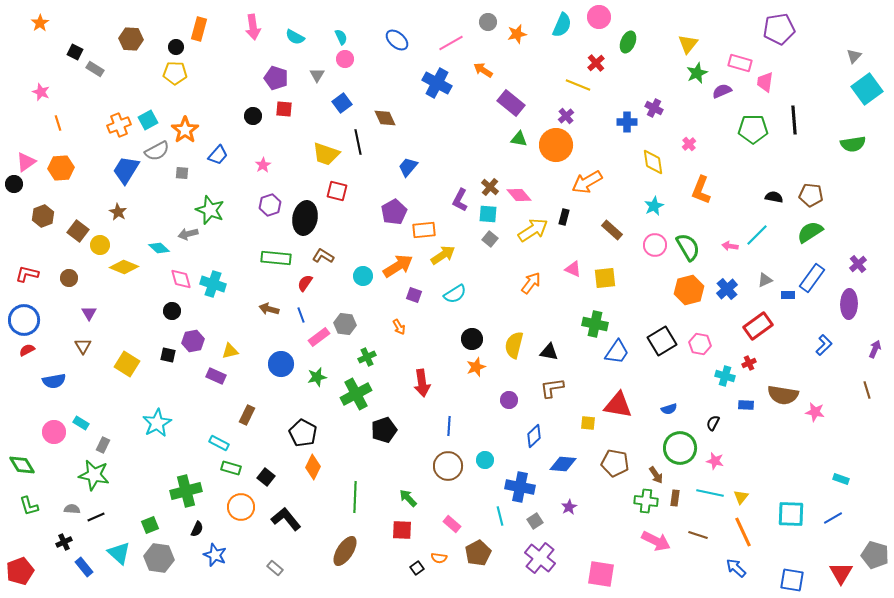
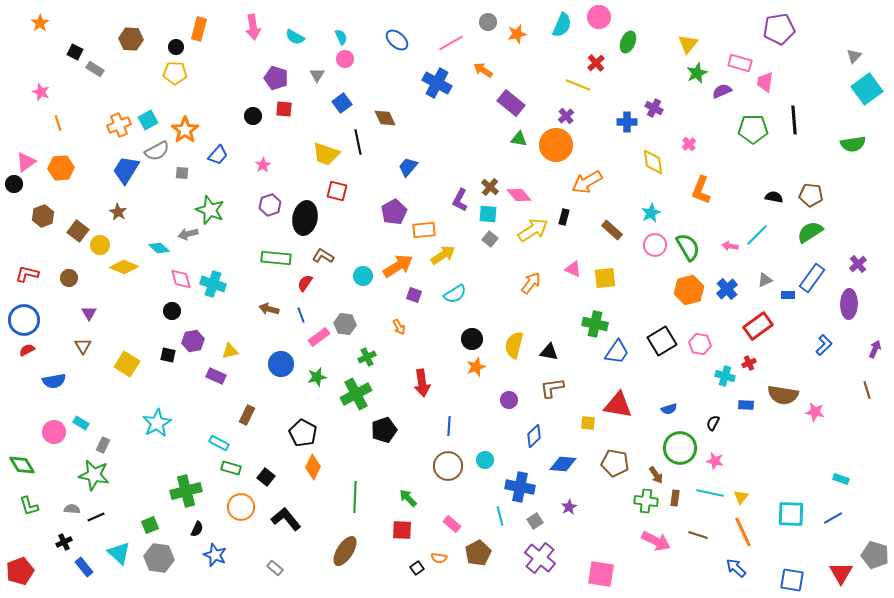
cyan star at (654, 206): moved 3 px left, 7 px down
